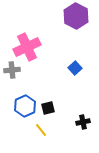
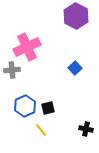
black cross: moved 3 px right, 7 px down; rotated 24 degrees clockwise
